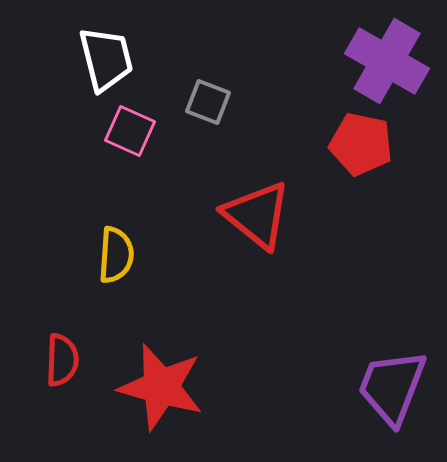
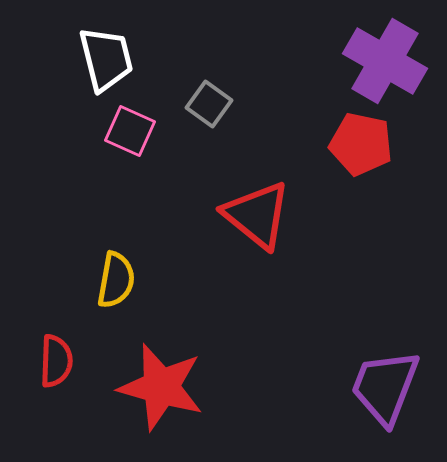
purple cross: moved 2 px left
gray square: moved 1 px right, 2 px down; rotated 15 degrees clockwise
yellow semicircle: moved 25 px down; rotated 6 degrees clockwise
red semicircle: moved 6 px left, 1 px down
purple trapezoid: moved 7 px left
